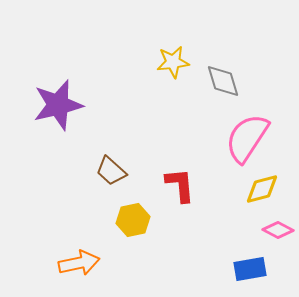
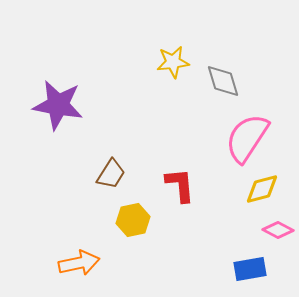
purple star: rotated 24 degrees clockwise
brown trapezoid: moved 3 px down; rotated 100 degrees counterclockwise
